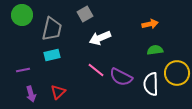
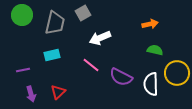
gray square: moved 2 px left, 1 px up
gray trapezoid: moved 3 px right, 6 px up
green semicircle: rotated 21 degrees clockwise
pink line: moved 5 px left, 5 px up
